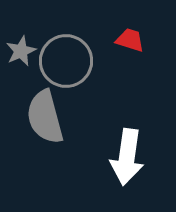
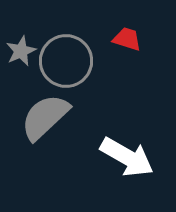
red trapezoid: moved 3 px left, 1 px up
gray semicircle: rotated 62 degrees clockwise
white arrow: rotated 68 degrees counterclockwise
